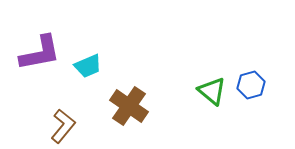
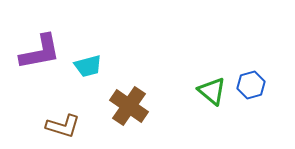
purple L-shape: moved 1 px up
cyan trapezoid: rotated 8 degrees clockwise
brown L-shape: rotated 68 degrees clockwise
